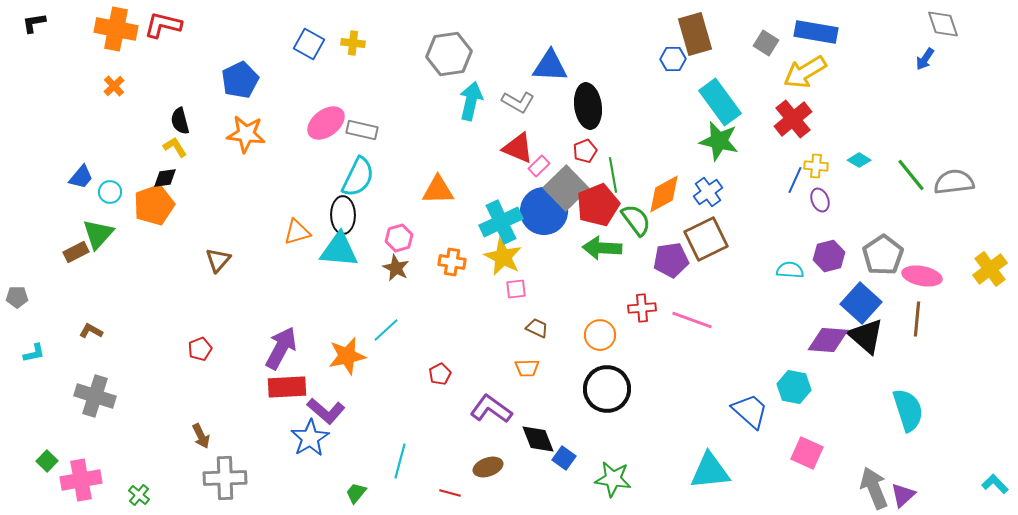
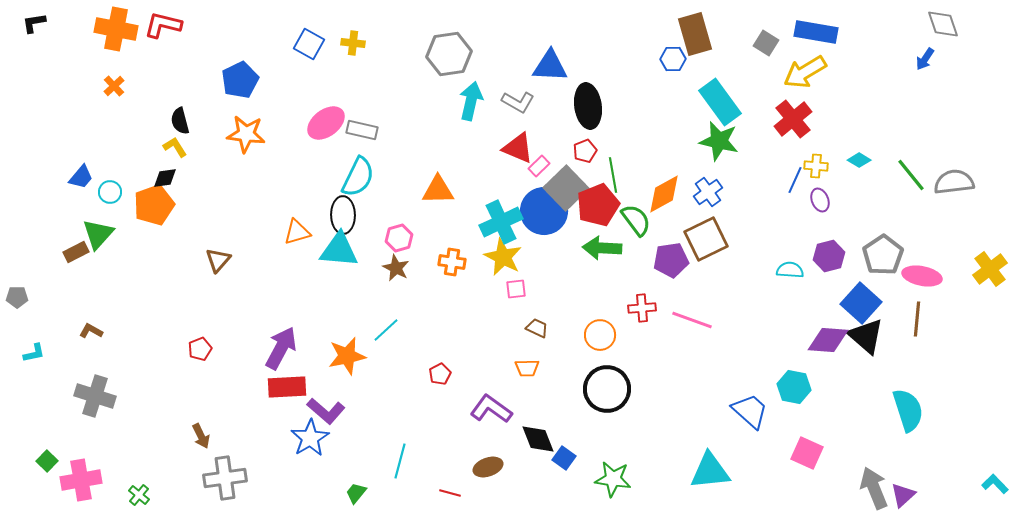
gray cross at (225, 478): rotated 6 degrees counterclockwise
